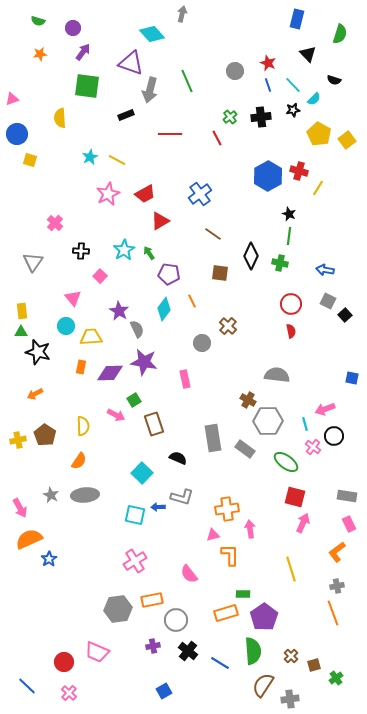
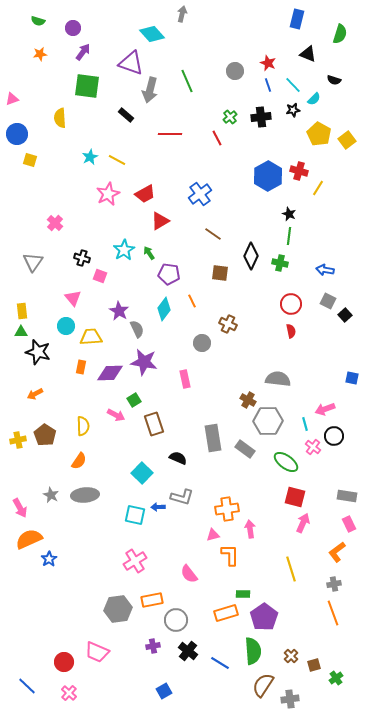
black triangle at (308, 54): rotated 24 degrees counterclockwise
black rectangle at (126, 115): rotated 63 degrees clockwise
black cross at (81, 251): moved 1 px right, 7 px down; rotated 14 degrees clockwise
pink square at (100, 276): rotated 24 degrees counterclockwise
brown cross at (228, 326): moved 2 px up; rotated 18 degrees counterclockwise
gray semicircle at (277, 375): moved 1 px right, 4 px down
gray cross at (337, 586): moved 3 px left, 2 px up
